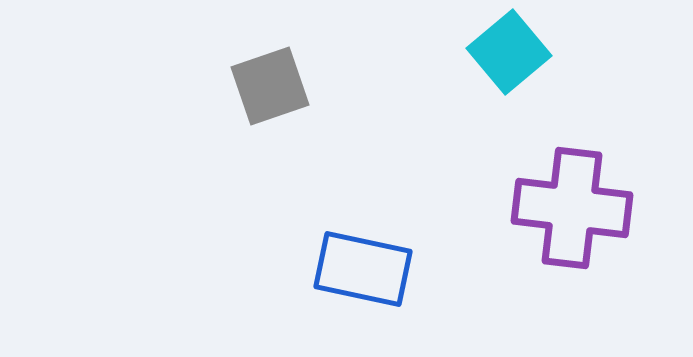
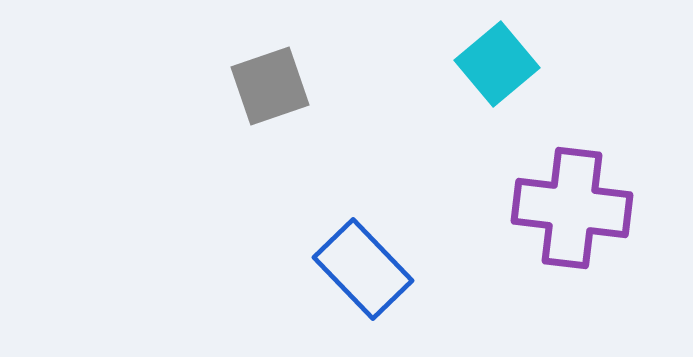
cyan square: moved 12 px left, 12 px down
blue rectangle: rotated 34 degrees clockwise
